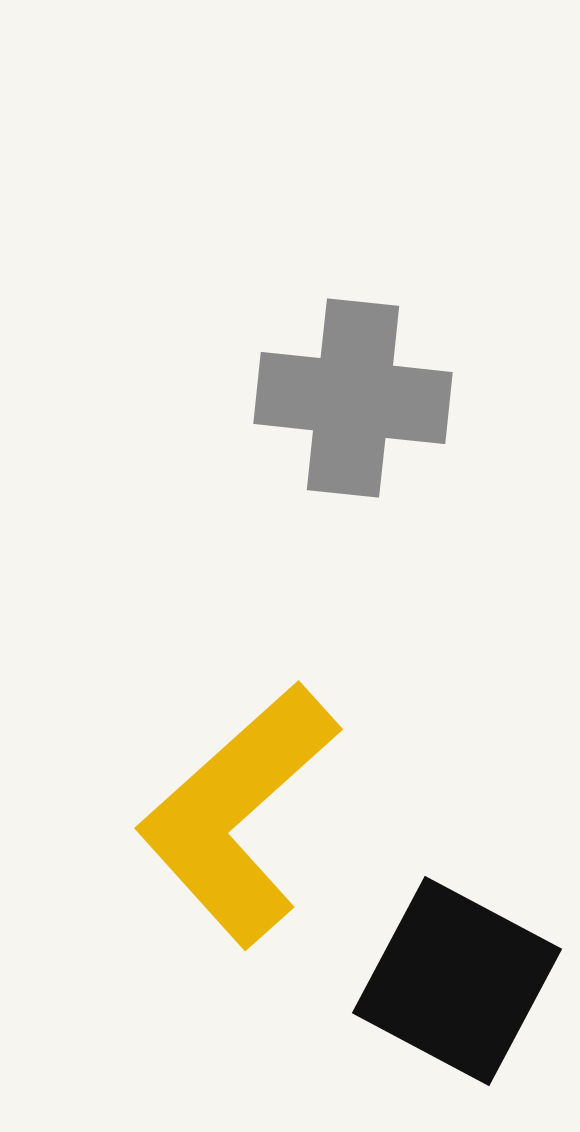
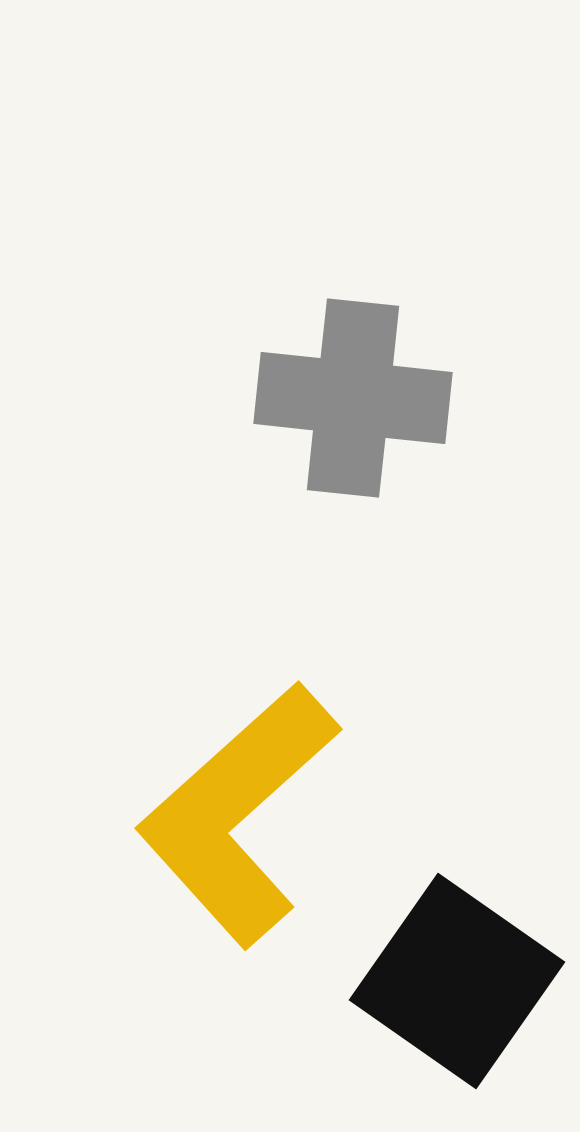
black square: rotated 7 degrees clockwise
